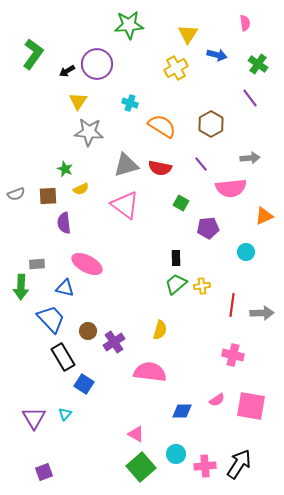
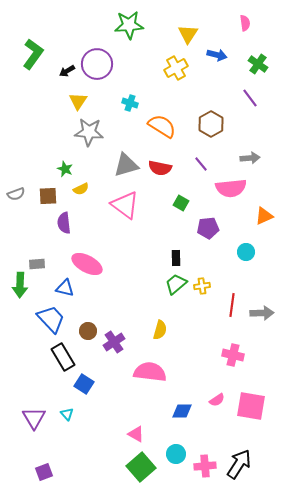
green arrow at (21, 287): moved 1 px left, 2 px up
cyan triangle at (65, 414): moved 2 px right; rotated 24 degrees counterclockwise
